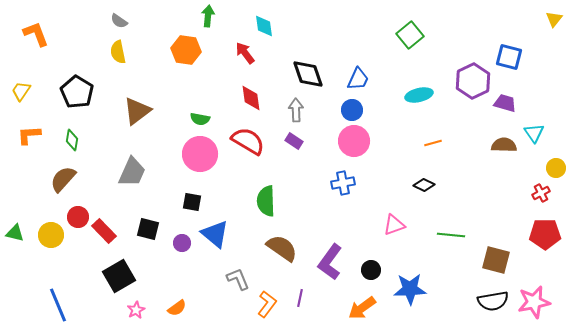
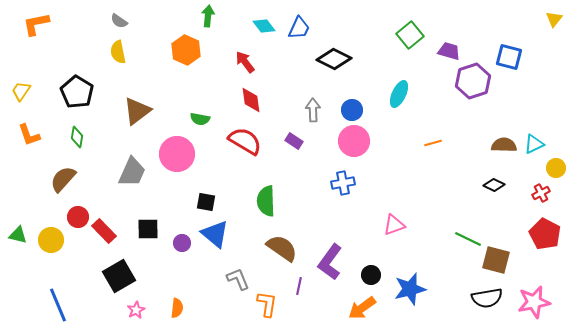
cyan diamond at (264, 26): rotated 30 degrees counterclockwise
orange L-shape at (36, 34): moved 10 px up; rotated 80 degrees counterclockwise
orange hexagon at (186, 50): rotated 16 degrees clockwise
red arrow at (245, 53): moved 9 px down
black diamond at (308, 74): moved 26 px right, 15 px up; rotated 44 degrees counterclockwise
blue trapezoid at (358, 79): moved 59 px left, 51 px up
purple hexagon at (473, 81): rotated 8 degrees clockwise
cyan ellipse at (419, 95): moved 20 px left, 1 px up; rotated 52 degrees counterclockwise
red diamond at (251, 98): moved 2 px down
purple trapezoid at (505, 103): moved 56 px left, 52 px up
gray arrow at (296, 110): moved 17 px right
cyan triangle at (534, 133): moved 11 px down; rotated 40 degrees clockwise
orange L-shape at (29, 135): rotated 105 degrees counterclockwise
green diamond at (72, 140): moved 5 px right, 3 px up
red semicircle at (248, 141): moved 3 px left
pink circle at (200, 154): moved 23 px left
black diamond at (424, 185): moved 70 px right
black square at (192, 202): moved 14 px right
black square at (148, 229): rotated 15 degrees counterclockwise
green triangle at (15, 233): moved 3 px right, 2 px down
red pentagon at (545, 234): rotated 28 degrees clockwise
yellow circle at (51, 235): moved 5 px down
green line at (451, 235): moved 17 px right, 4 px down; rotated 20 degrees clockwise
black circle at (371, 270): moved 5 px down
blue star at (410, 289): rotated 12 degrees counterclockwise
purple line at (300, 298): moved 1 px left, 12 px up
black semicircle at (493, 301): moved 6 px left, 3 px up
orange L-shape at (267, 304): rotated 28 degrees counterclockwise
orange semicircle at (177, 308): rotated 48 degrees counterclockwise
